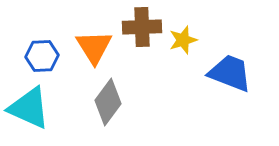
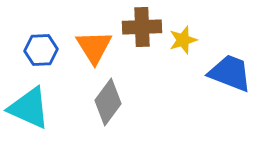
blue hexagon: moved 1 px left, 6 px up
